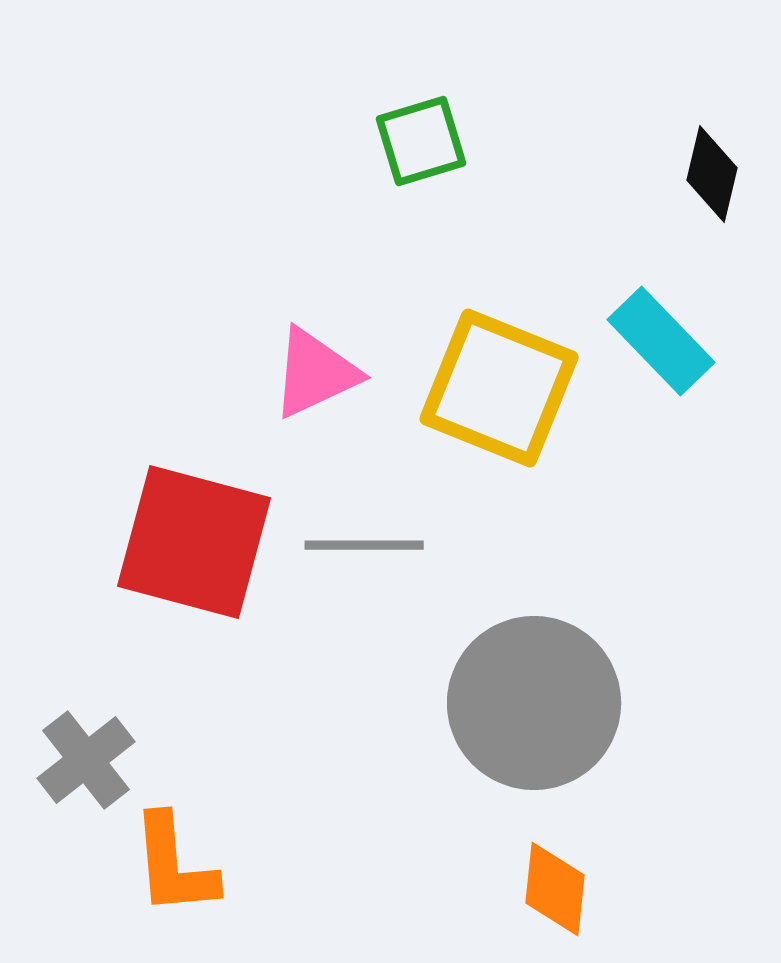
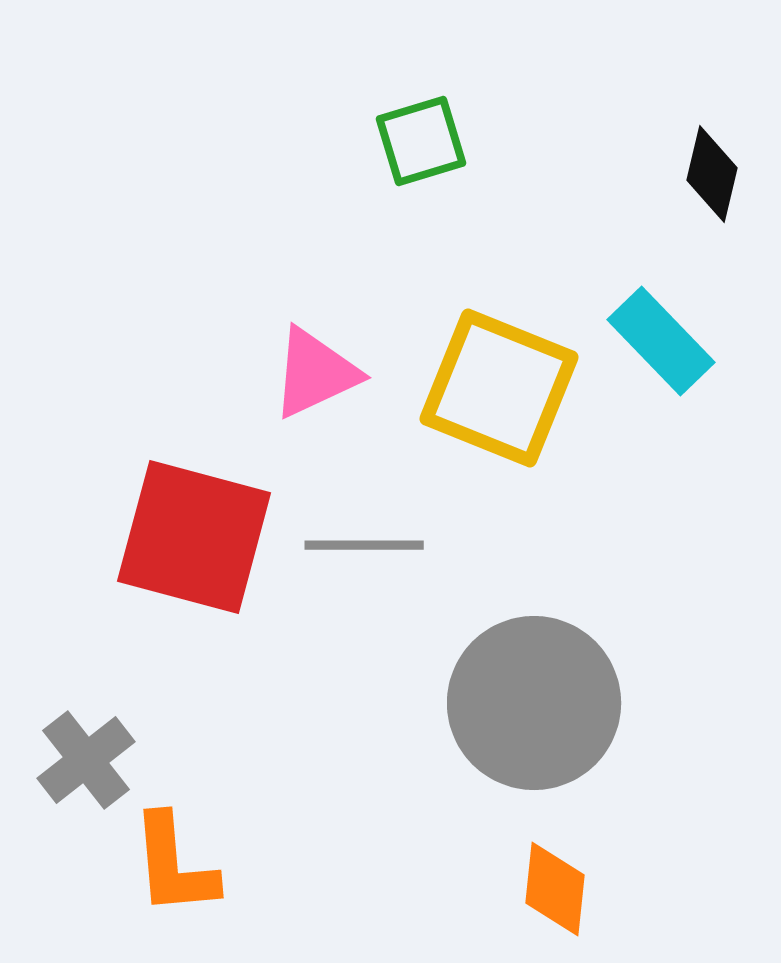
red square: moved 5 px up
